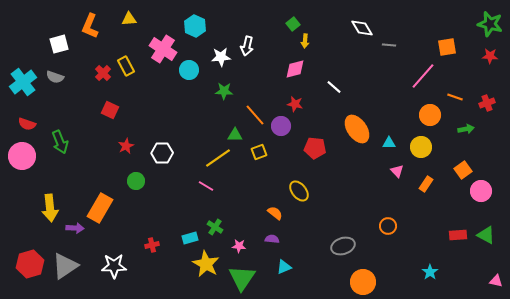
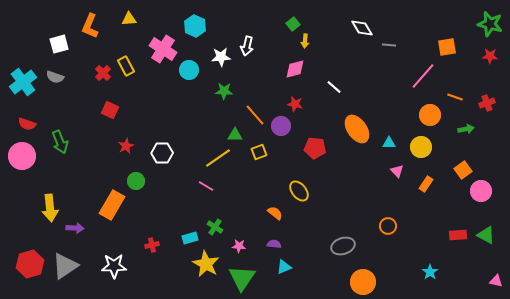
orange rectangle at (100, 208): moved 12 px right, 3 px up
purple semicircle at (272, 239): moved 2 px right, 5 px down
